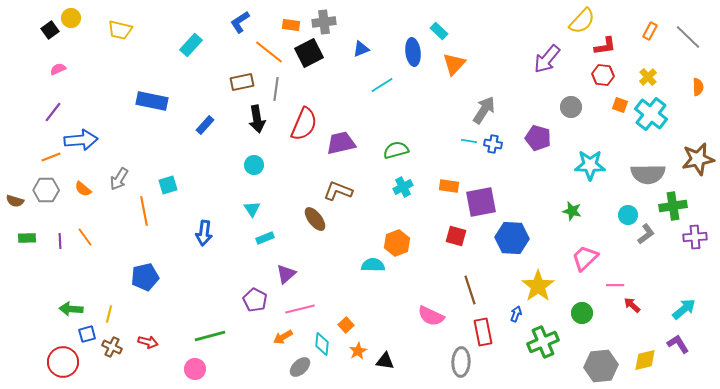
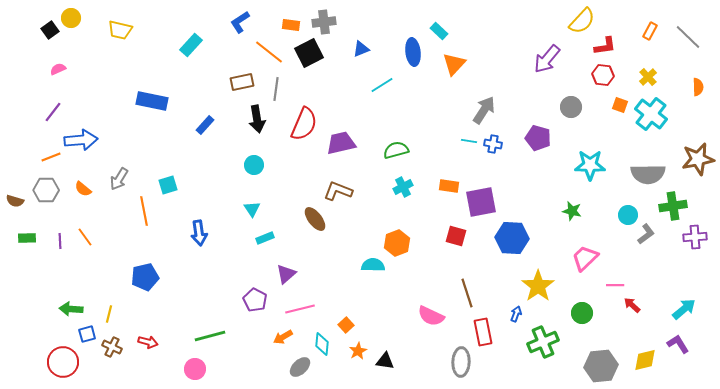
blue arrow at (204, 233): moved 5 px left; rotated 15 degrees counterclockwise
brown line at (470, 290): moved 3 px left, 3 px down
